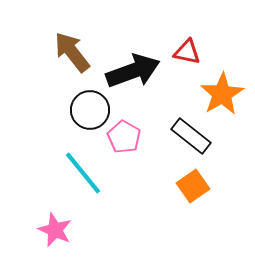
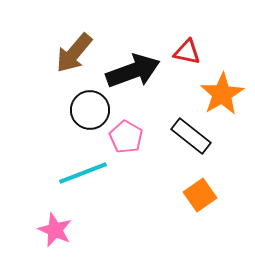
brown arrow: moved 2 px right, 1 px down; rotated 102 degrees counterclockwise
pink pentagon: moved 2 px right
cyan line: rotated 72 degrees counterclockwise
orange square: moved 7 px right, 9 px down
